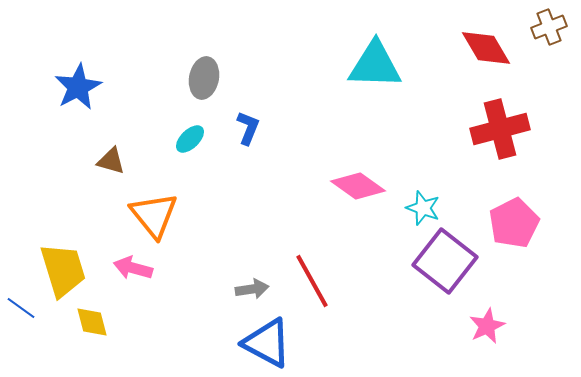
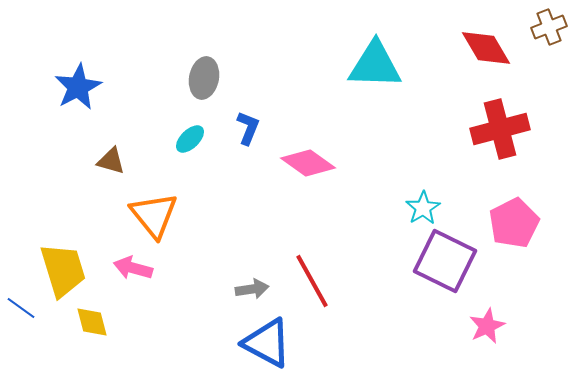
pink diamond: moved 50 px left, 23 px up
cyan star: rotated 20 degrees clockwise
purple square: rotated 12 degrees counterclockwise
